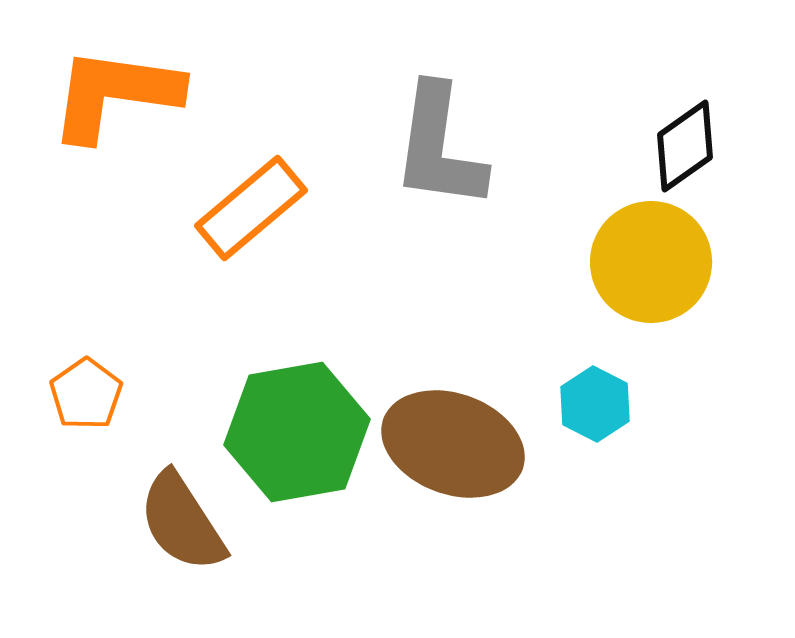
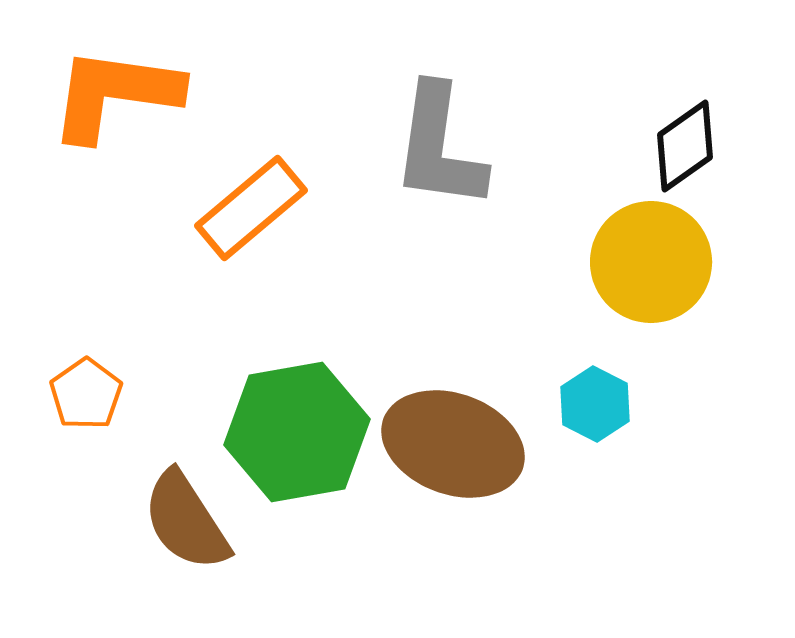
brown semicircle: moved 4 px right, 1 px up
